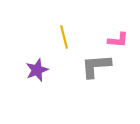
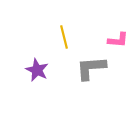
gray L-shape: moved 5 px left, 2 px down
purple star: rotated 25 degrees counterclockwise
